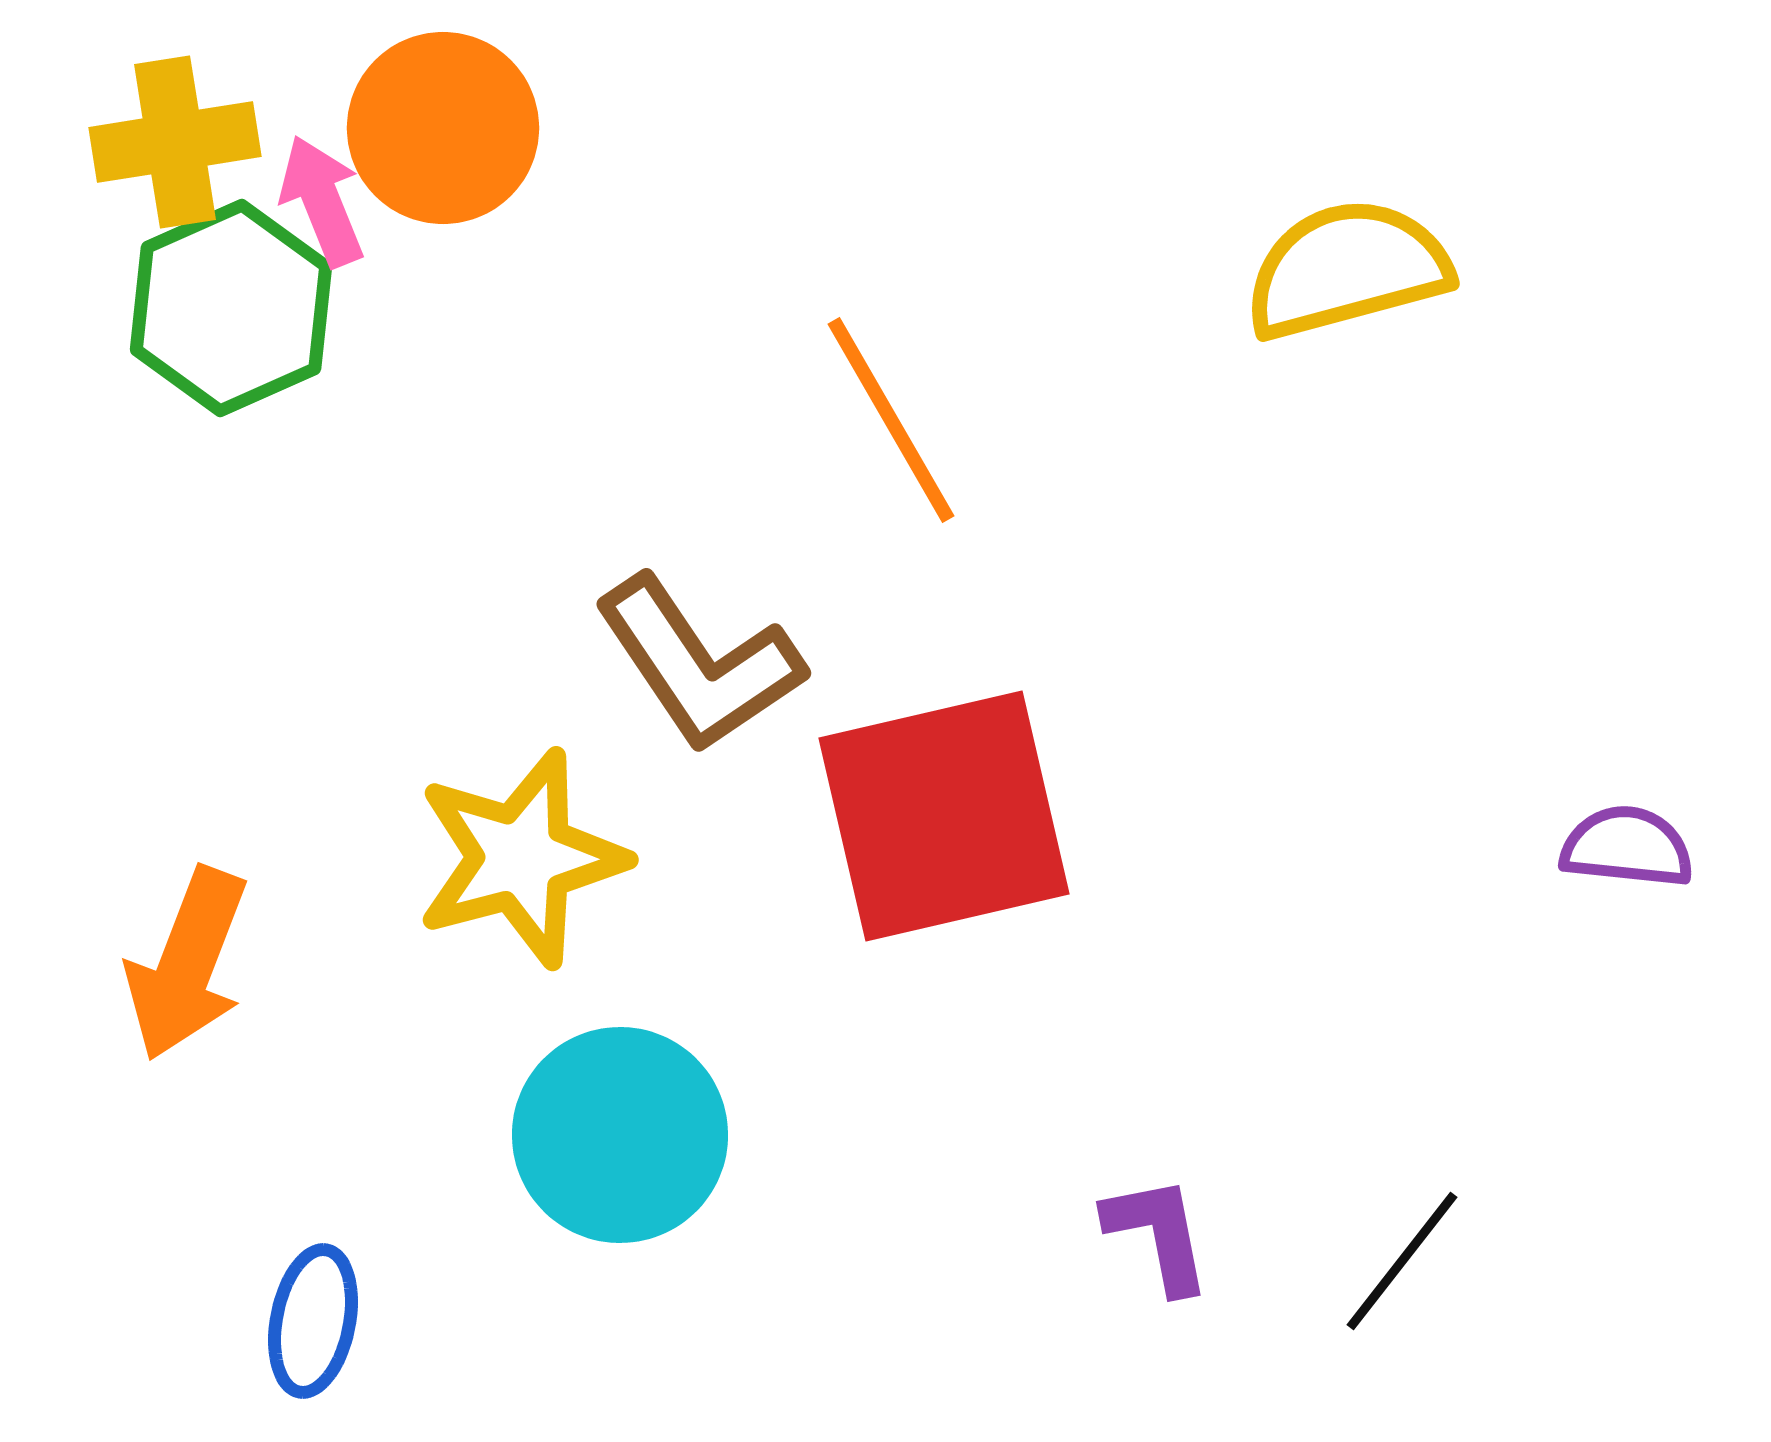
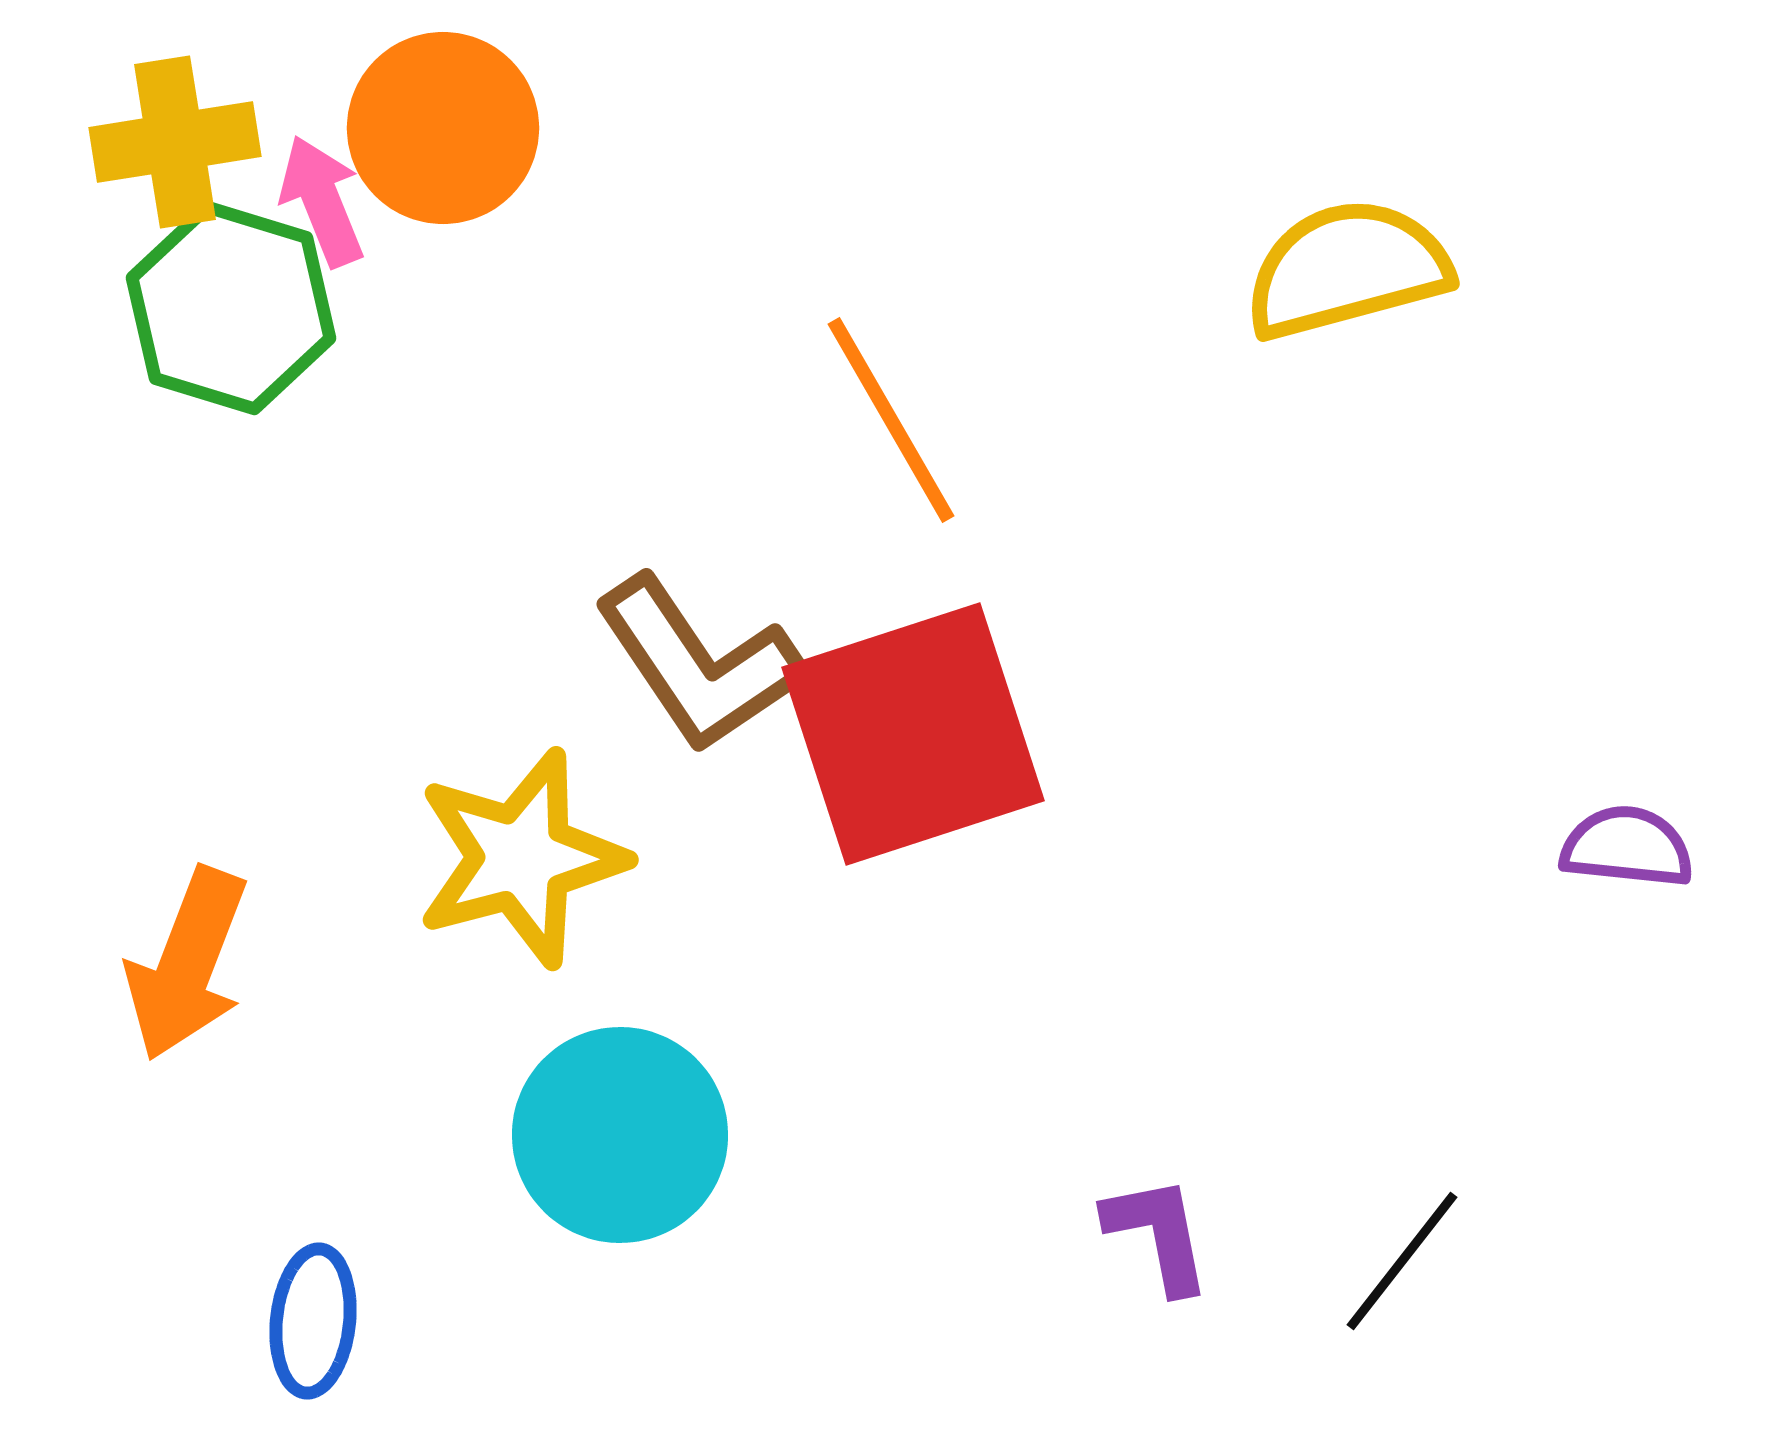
green hexagon: rotated 19 degrees counterclockwise
red square: moved 31 px left, 82 px up; rotated 5 degrees counterclockwise
blue ellipse: rotated 5 degrees counterclockwise
